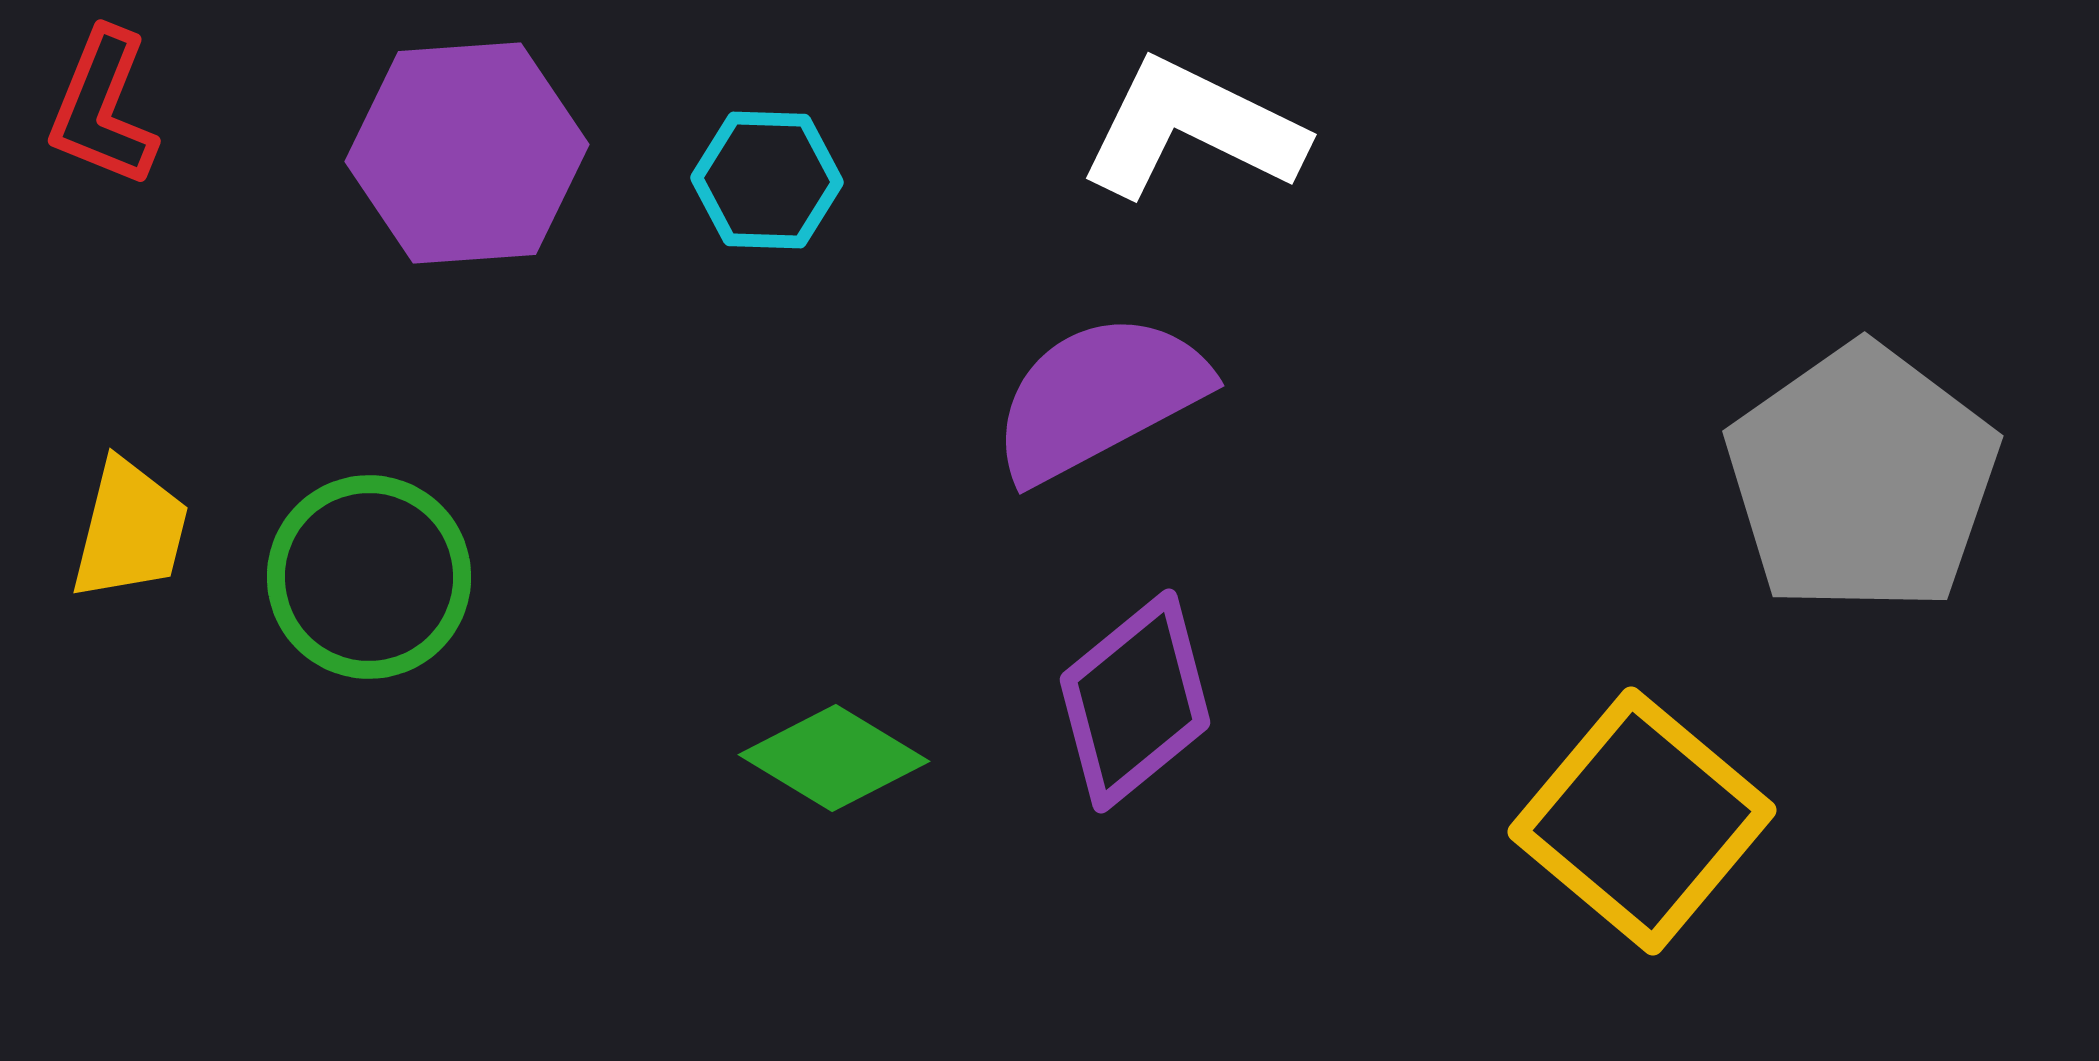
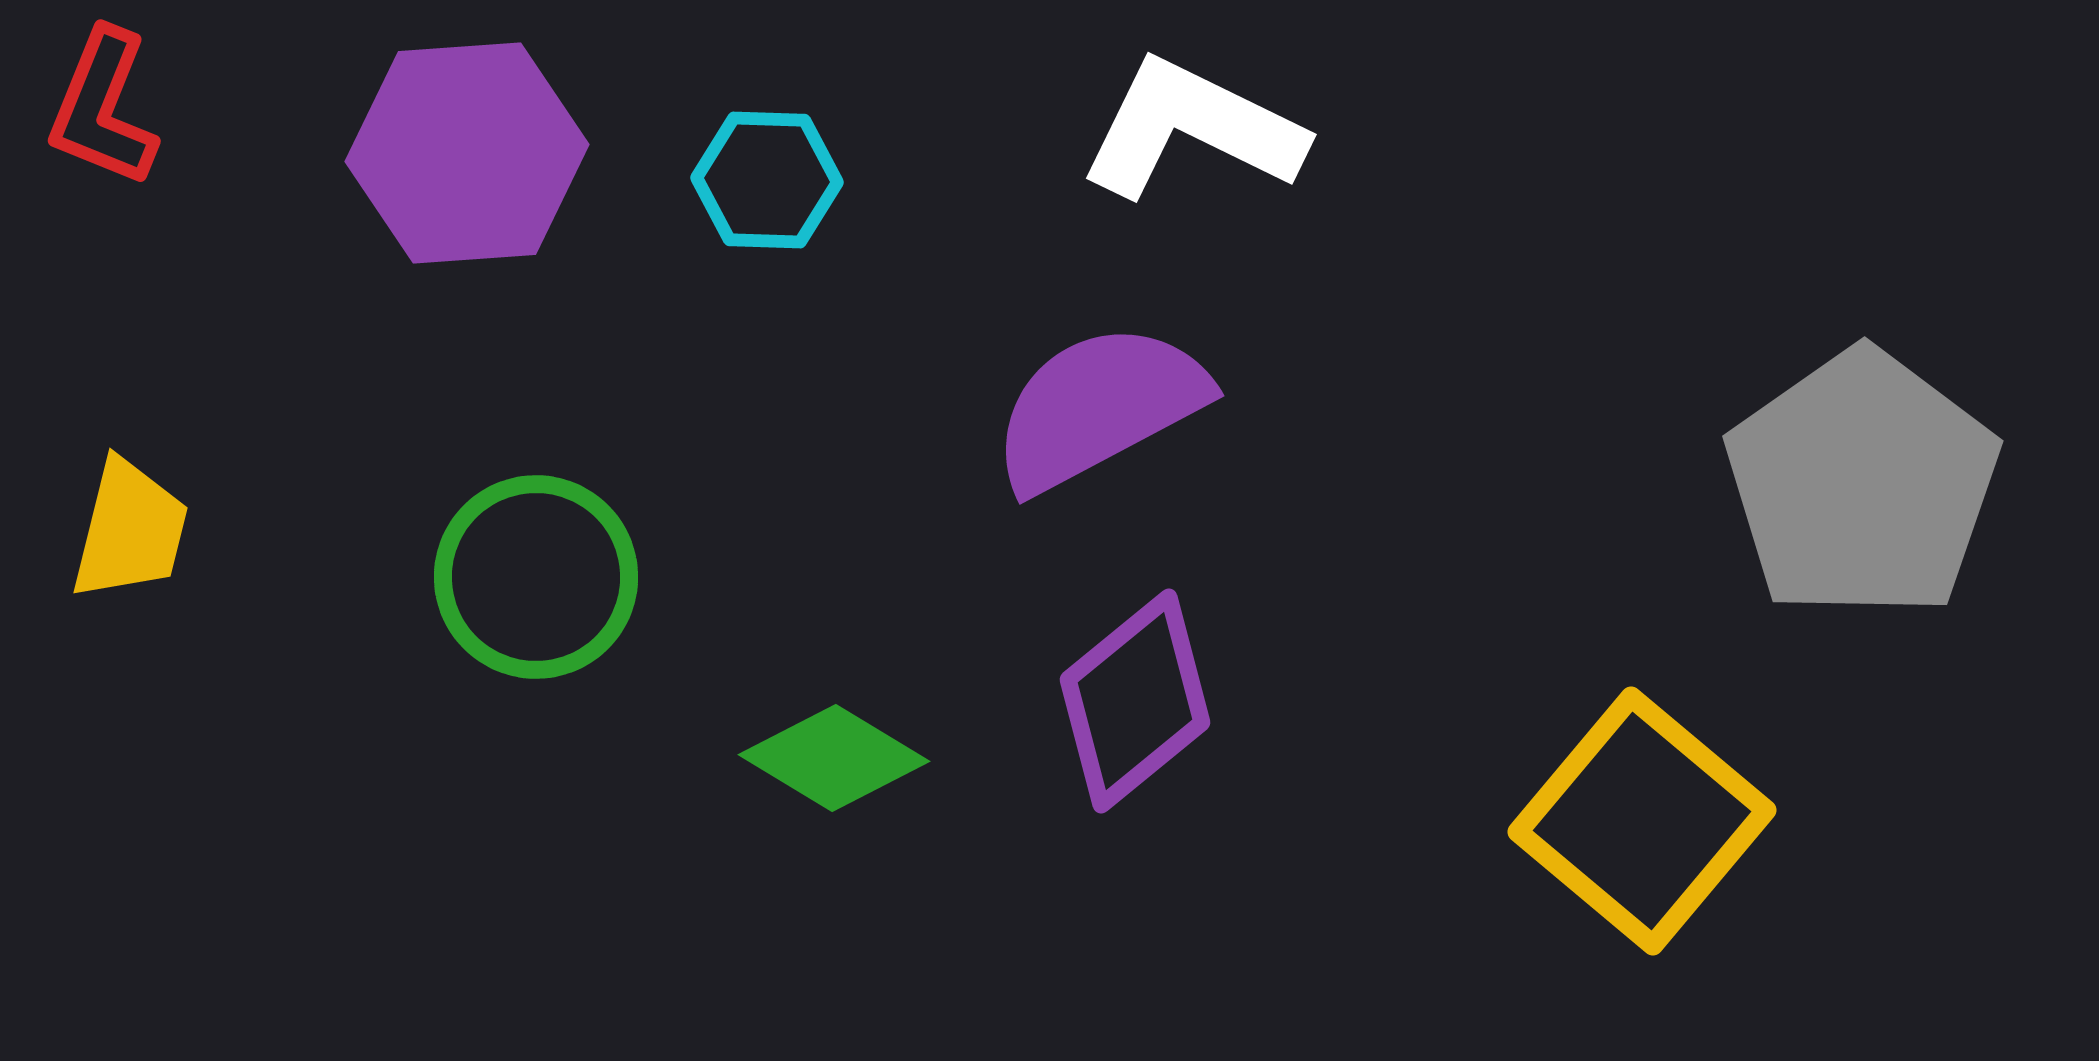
purple semicircle: moved 10 px down
gray pentagon: moved 5 px down
green circle: moved 167 px right
